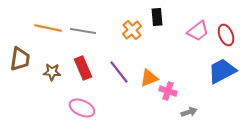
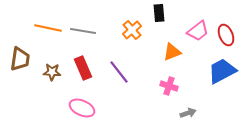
black rectangle: moved 2 px right, 4 px up
orange triangle: moved 23 px right, 26 px up
pink cross: moved 1 px right, 5 px up
gray arrow: moved 1 px left, 1 px down
